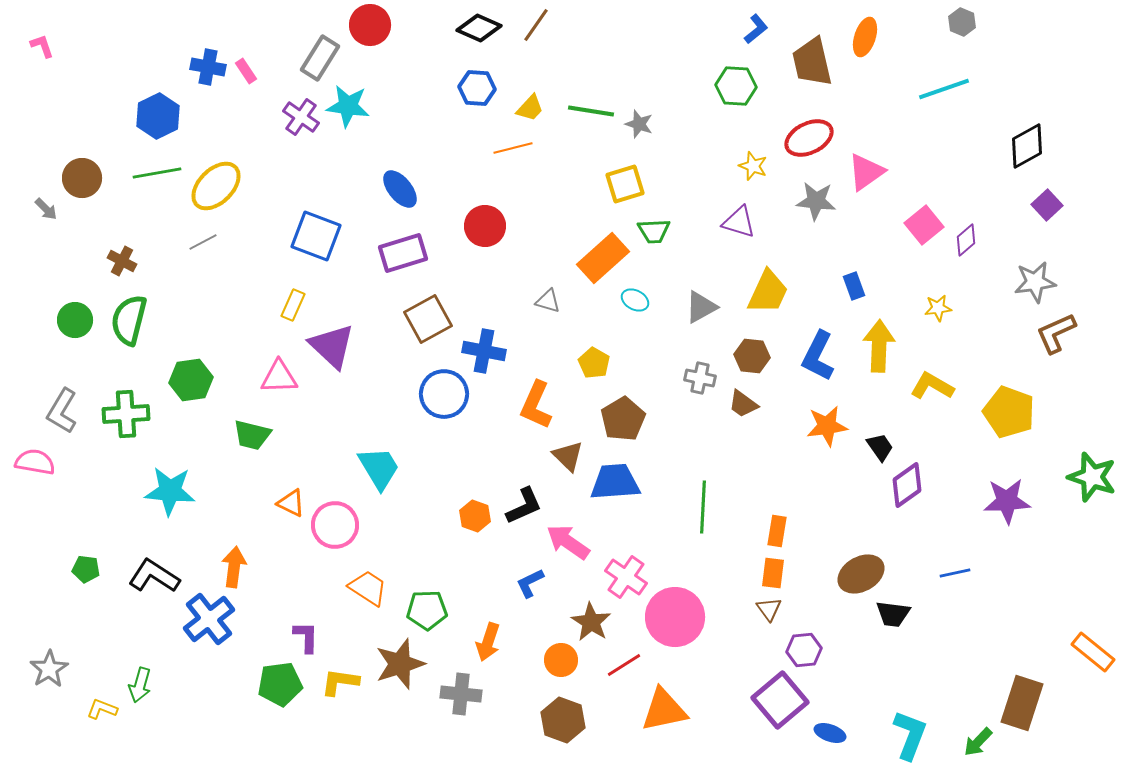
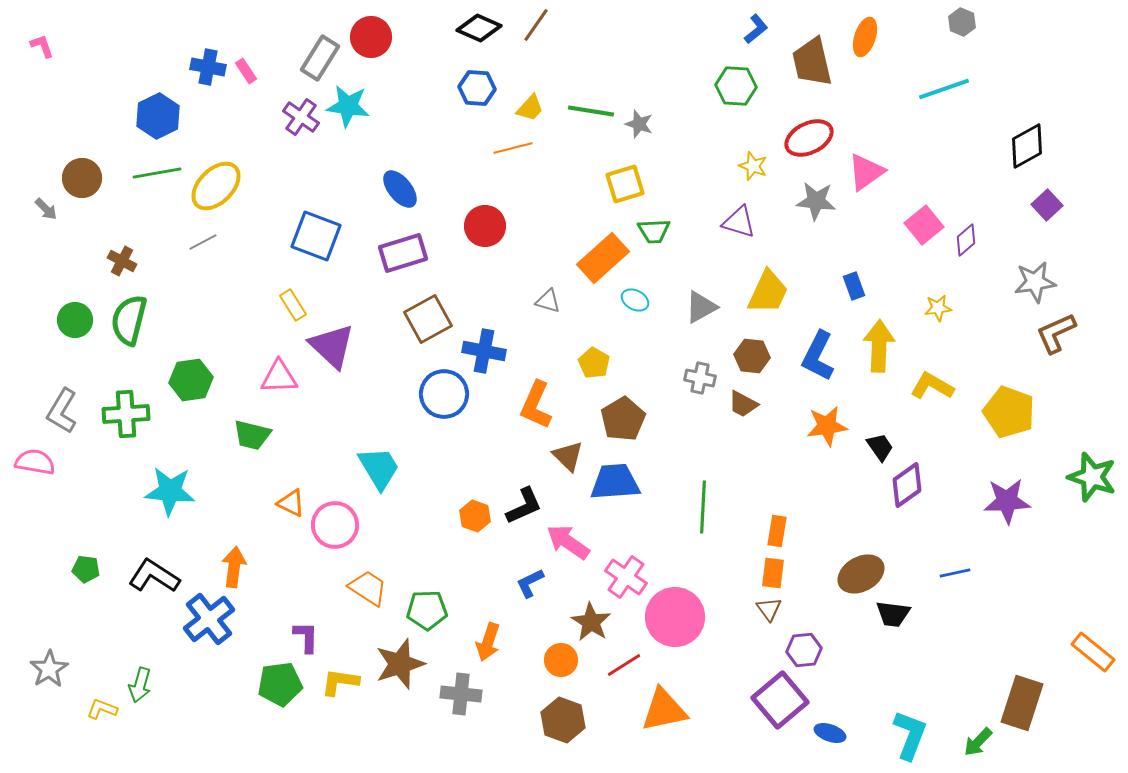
red circle at (370, 25): moved 1 px right, 12 px down
yellow rectangle at (293, 305): rotated 56 degrees counterclockwise
brown trapezoid at (743, 404): rotated 8 degrees counterclockwise
